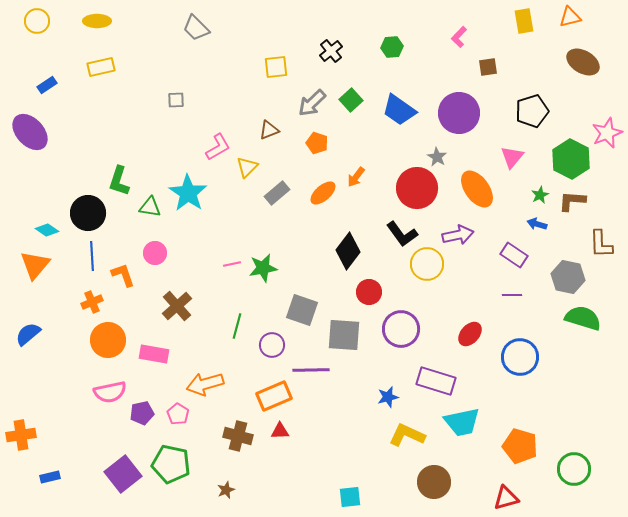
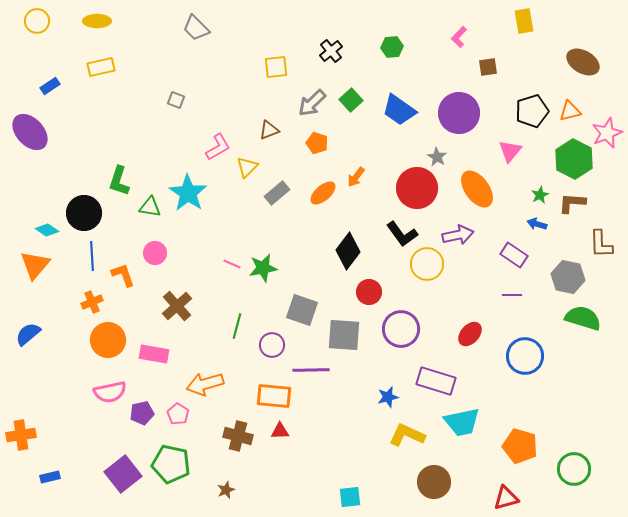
orange triangle at (570, 17): moved 94 px down
blue rectangle at (47, 85): moved 3 px right, 1 px down
gray square at (176, 100): rotated 24 degrees clockwise
pink triangle at (512, 157): moved 2 px left, 6 px up
green hexagon at (571, 159): moved 3 px right
brown L-shape at (572, 201): moved 2 px down
black circle at (88, 213): moved 4 px left
pink line at (232, 264): rotated 36 degrees clockwise
blue circle at (520, 357): moved 5 px right, 1 px up
orange rectangle at (274, 396): rotated 28 degrees clockwise
